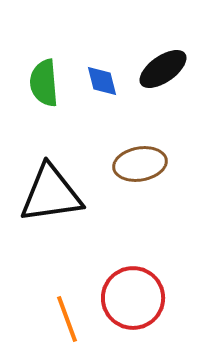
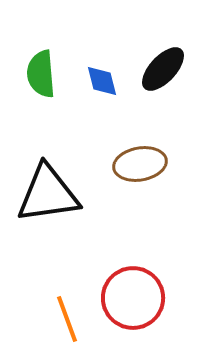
black ellipse: rotated 12 degrees counterclockwise
green semicircle: moved 3 px left, 9 px up
black triangle: moved 3 px left
